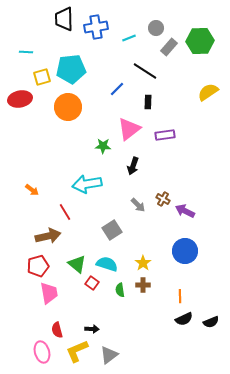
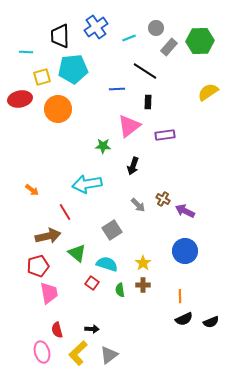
black trapezoid at (64, 19): moved 4 px left, 17 px down
blue cross at (96, 27): rotated 25 degrees counterclockwise
cyan pentagon at (71, 69): moved 2 px right
blue line at (117, 89): rotated 42 degrees clockwise
orange circle at (68, 107): moved 10 px left, 2 px down
pink triangle at (129, 129): moved 3 px up
green triangle at (77, 264): moved 11 px up
yellow L-shape at (77, 351): moved 1 px right, 2 px down; rotated 20 degrees counterclockwise
